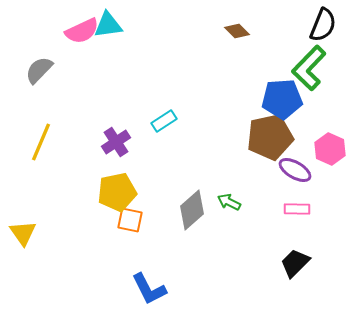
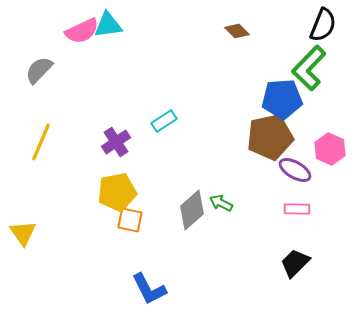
green arrow: moved 8 px left, 1 px down
